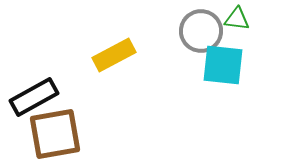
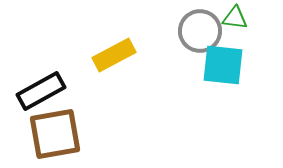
green triangle: moved 2 px left, 1 px up
gray circle: moved 1 px left
black rectangle: moved 7 px right, 6 px up
